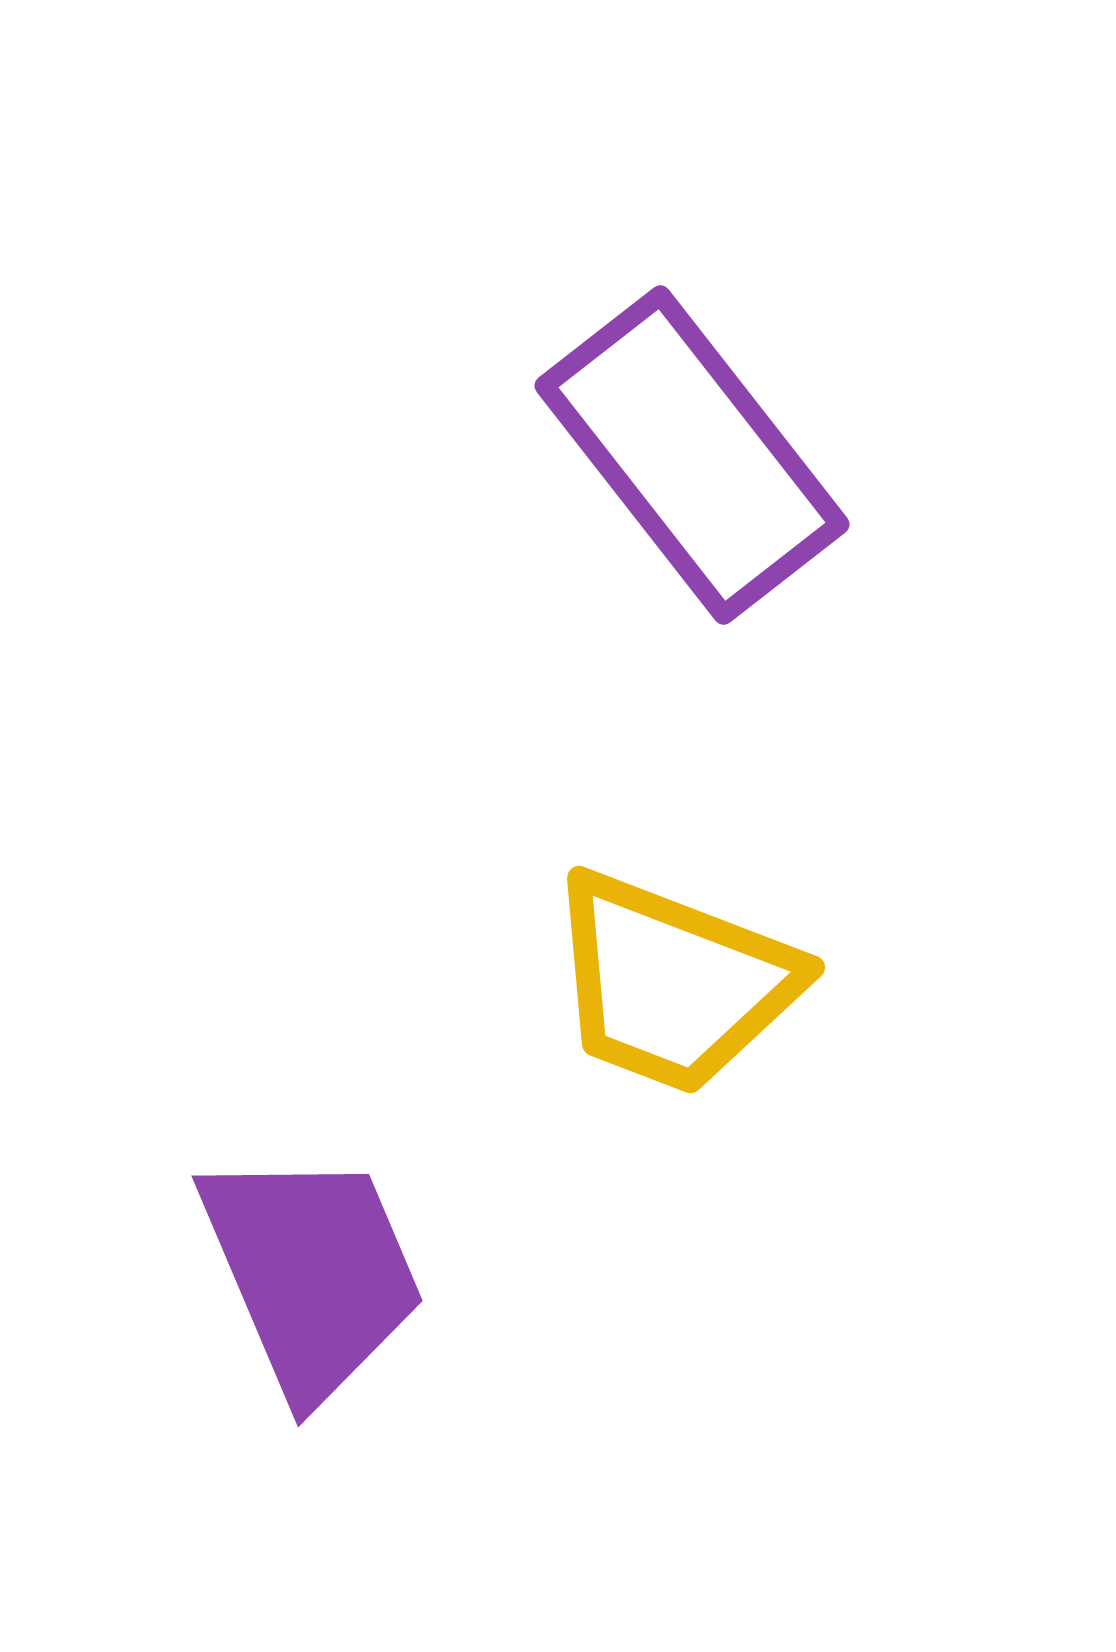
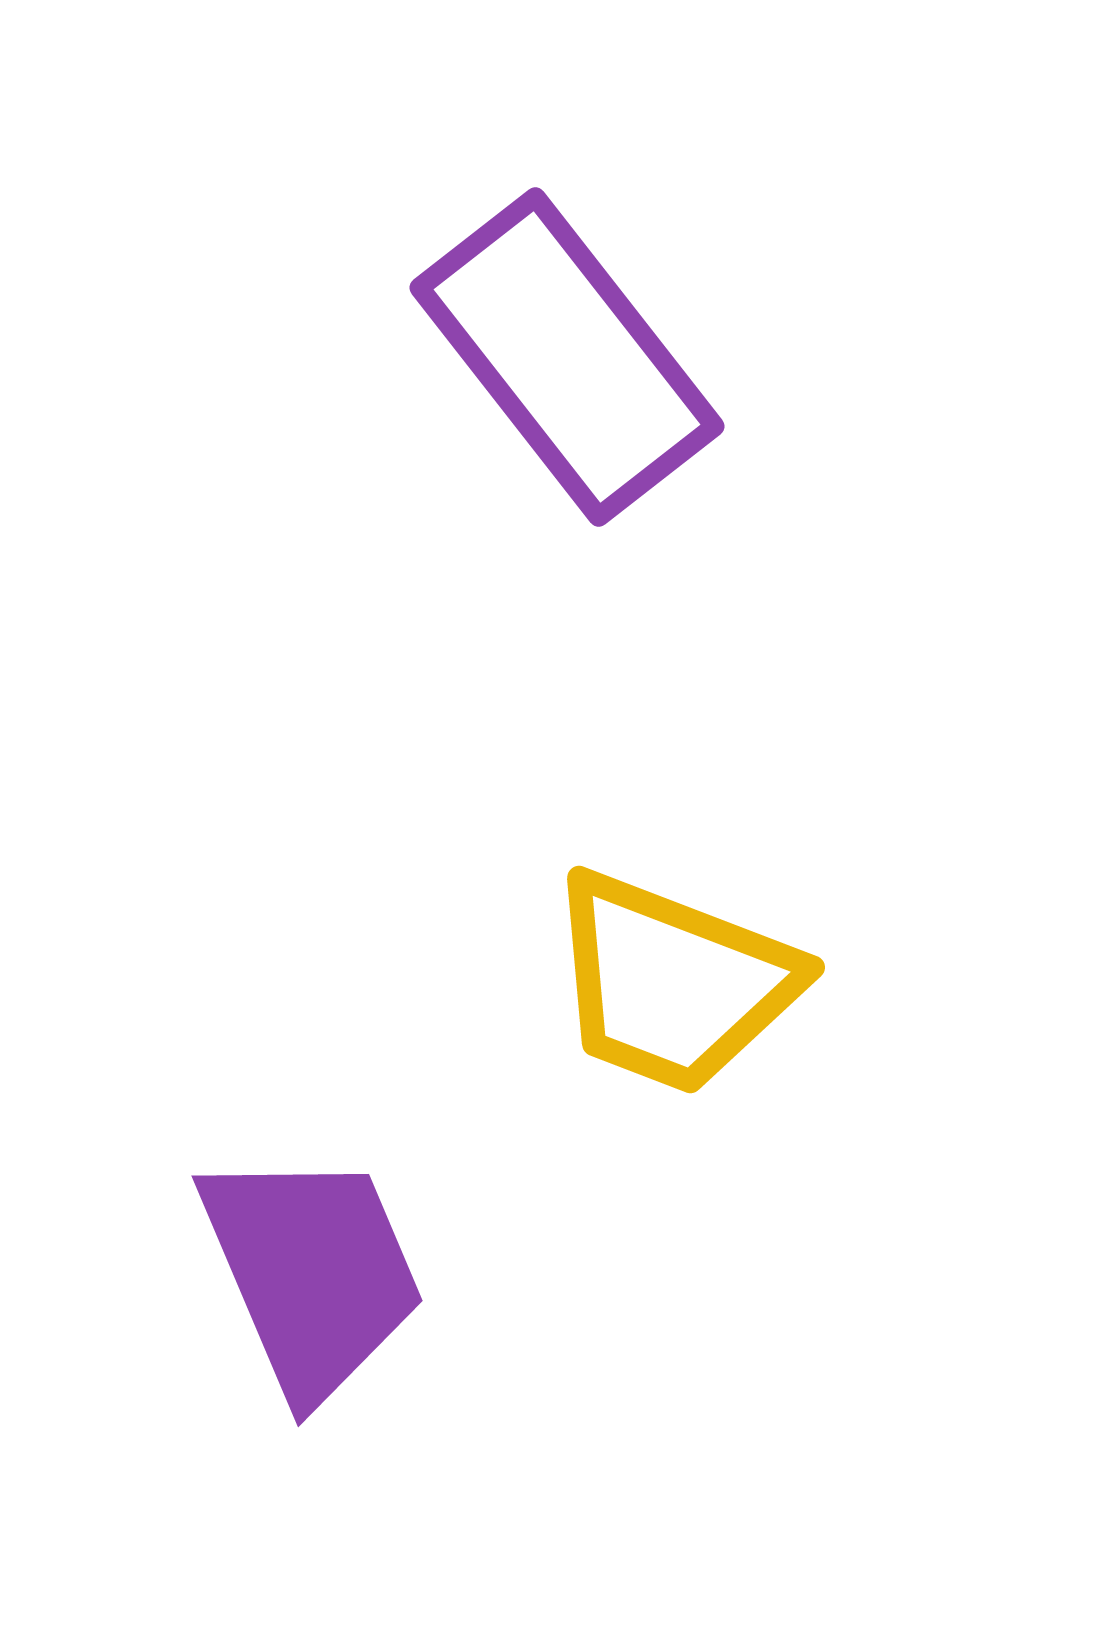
purple rectangle: moved 125 px left, 98 px up
